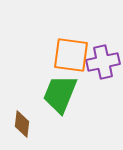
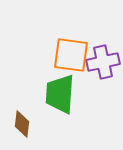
green trapezoid: rotated 18 degrees counterclockwise
